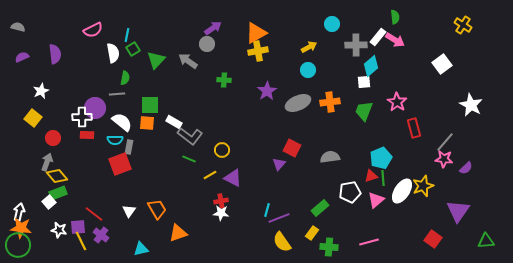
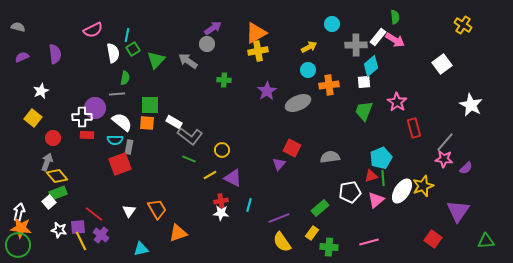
orange cross at (330, 102): moved 1 px left, 17 px up
cyan line at (267, 210): moved 18 px left, 5 px up
